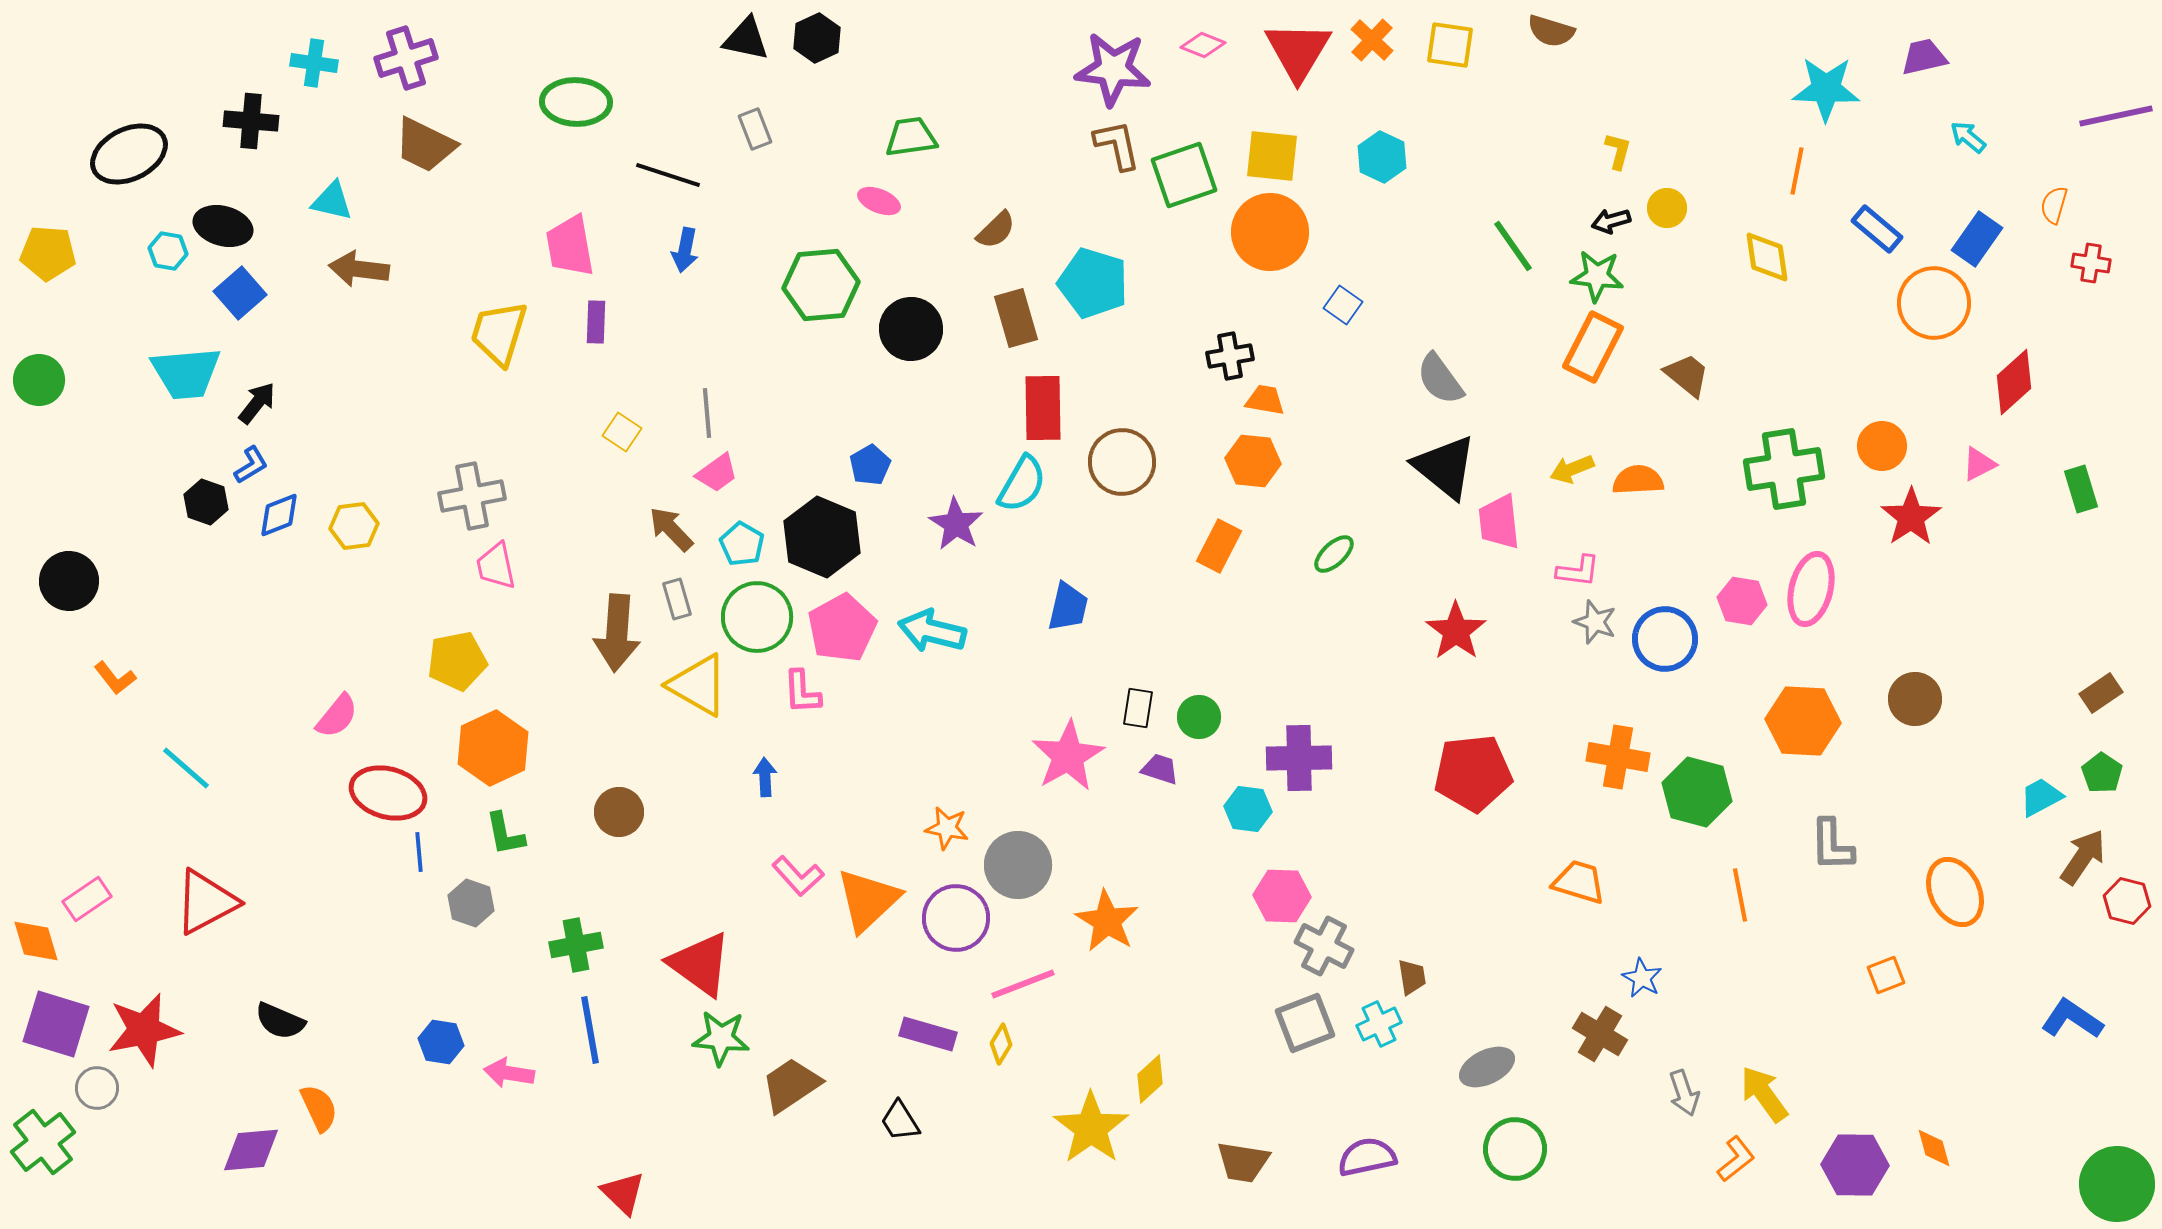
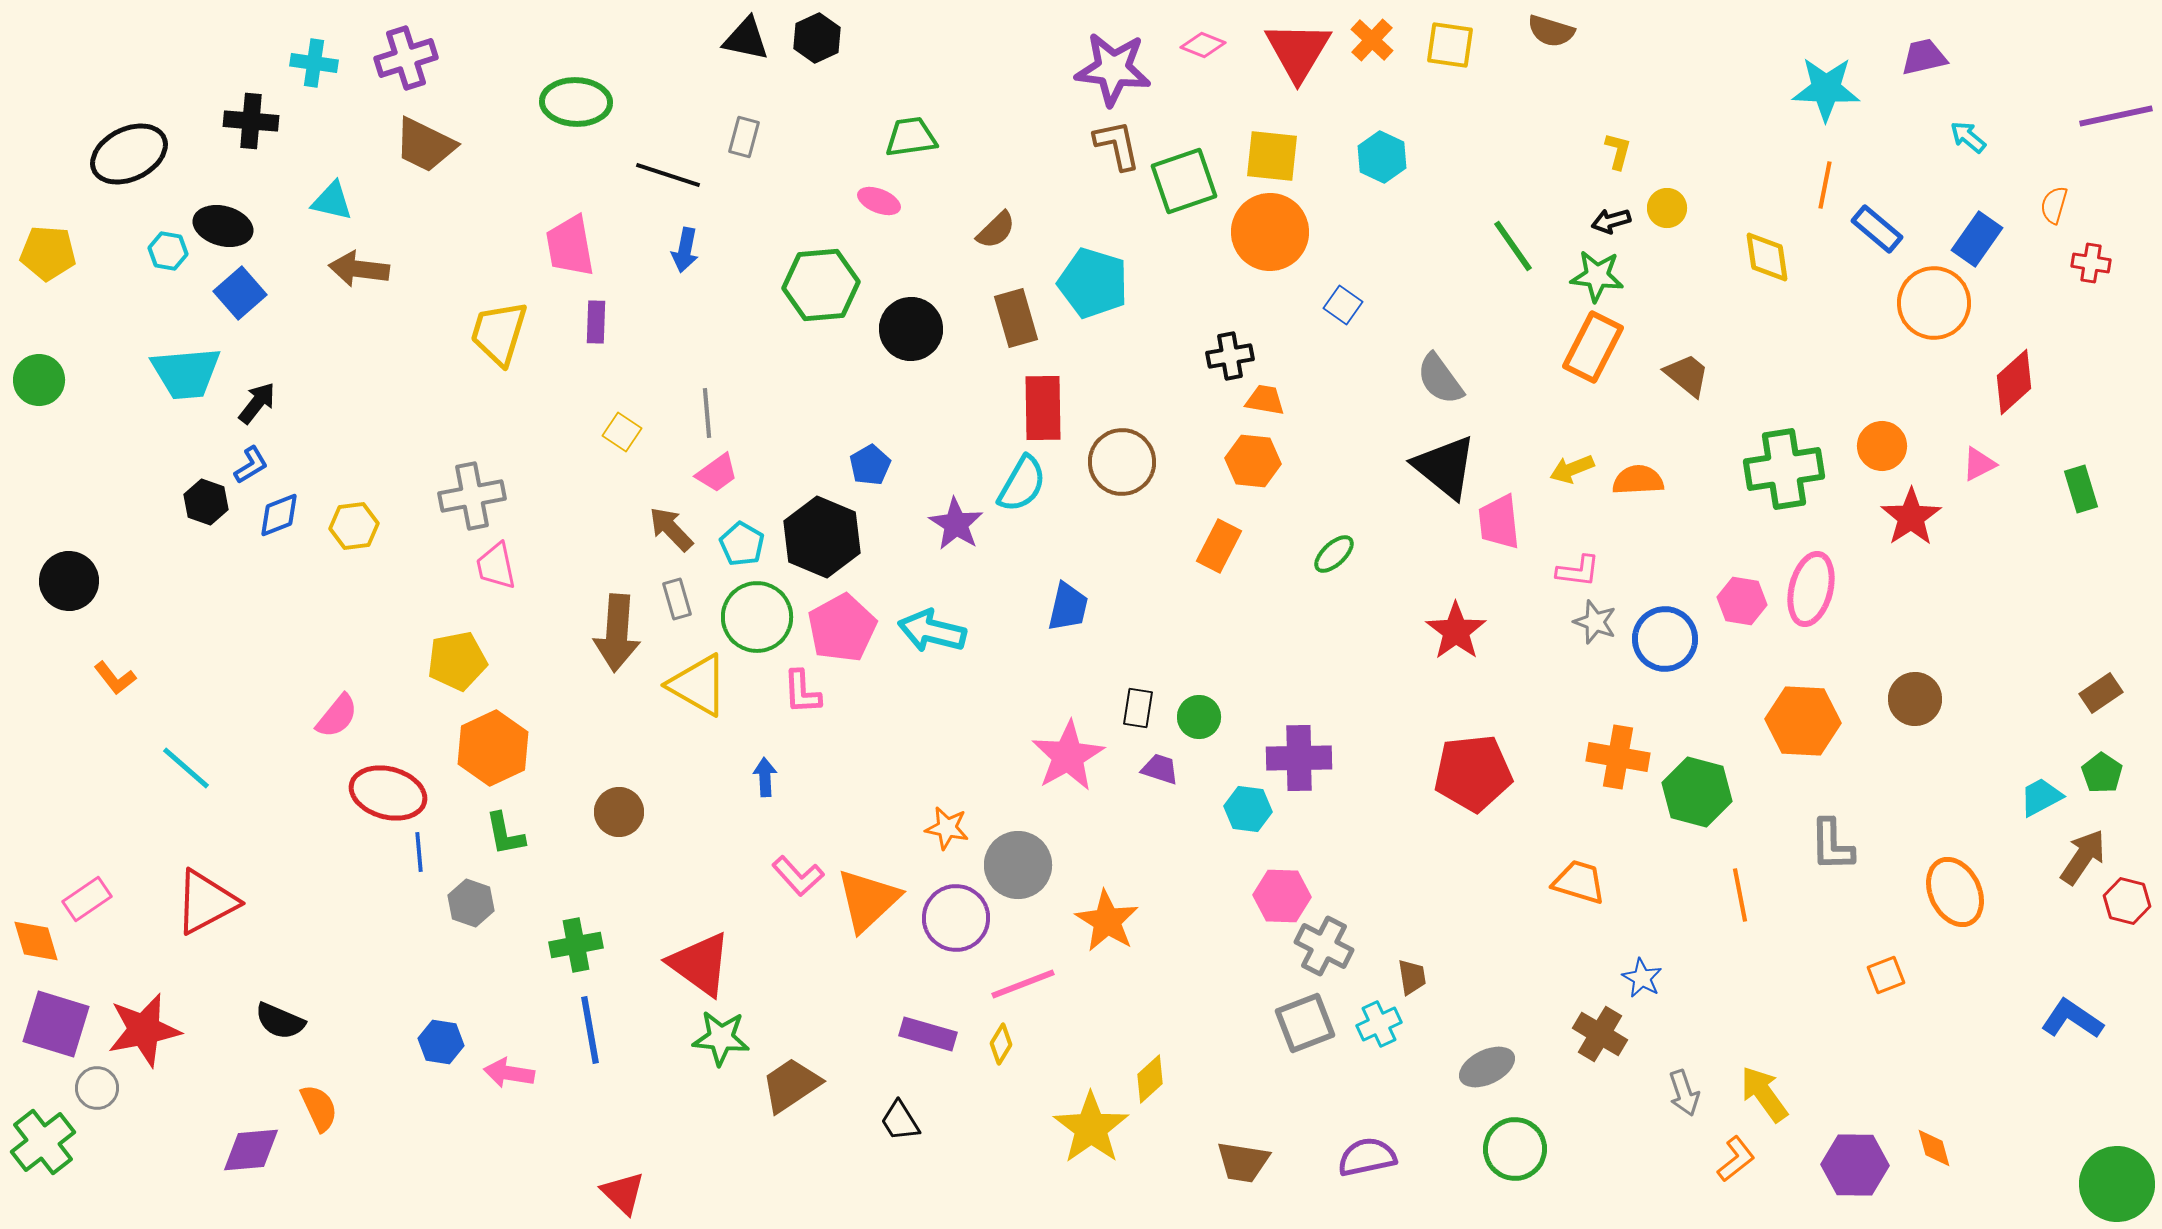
gray rectangle at (755, 129): moved 11 px left, 8 px down; rotated 36 degrees clockwise
orange line at (1797, 171): moved 28 px right, 14 px down
green square at (1184, 175): moved 6 px down
